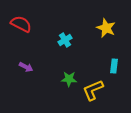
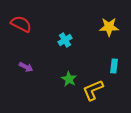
yellow star: moved 3 px right, 1 px up; rotated 24 degrees counterclockwise
green star: rotated 28 degrees clockwise
